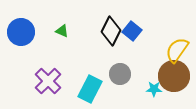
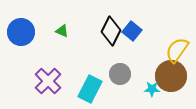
brown circle: moved 3 px left
cyan star: moved 2 px left
